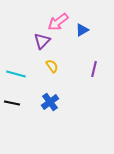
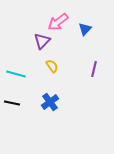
blue triangle: moved 3 px right, 1 px up; rotated 16 degrees counterclockwise
